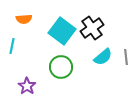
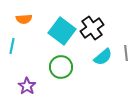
gray line: moved 4 px up
